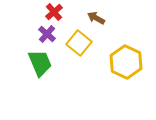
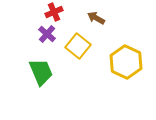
red cross: rotated 18 degrees clockwise
yellow square: moved 1 px left, 3 px down
green trapezoid: moved 1 px right, 9 px down
